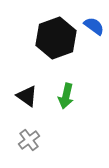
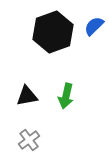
blue semicircle: rotated 80 degrees counterclockwise
black hexagon: moved 3 px left, 6 px up
black triangle: rotated 45 degrees counterclockwise
